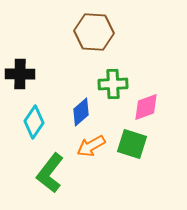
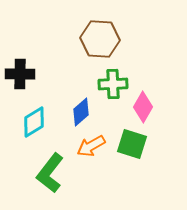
brown hexagon: moved 6 px right, 7 px down
pink diamond: moved 3 px left; rotated 40 degrees counterclockwise
cyan diamond: rotated 24 degrees clockwise
